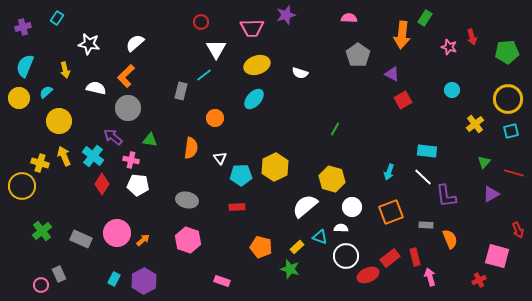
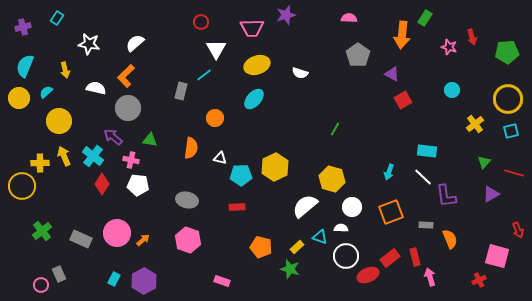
white triangle at (220, 158): rotated 40 degrees counterclockwise
yellow cross at (40, 163): rotated 18 degrees counterclockwise
